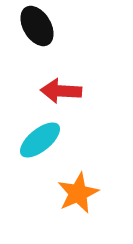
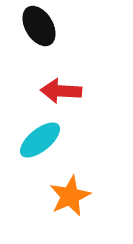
black ellipse: moved 2 px right
orange star: moved 8 px left, 3 px down
